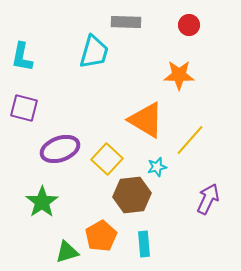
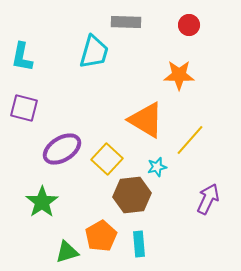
purple ellipse: moved 2 px right; rotated 12 degrees counterclockwise
cyan rectangle: moved 5 px left
